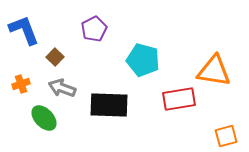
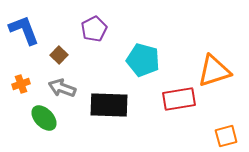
brown square: moved 4 px right, 2 px up
orange triangle: rotated 27 degrees counterclockwise
